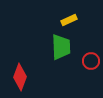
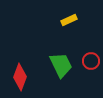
green trapezoid: moved 18 px down; rotated 24 degrees counterclockwise
